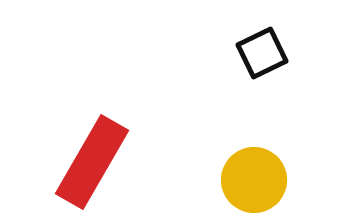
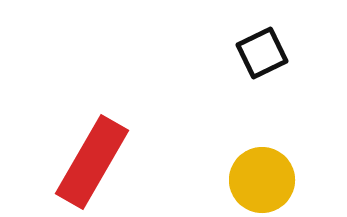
yellow circle: moved 8 px right
